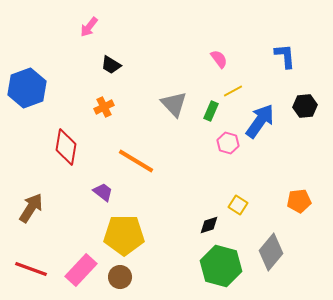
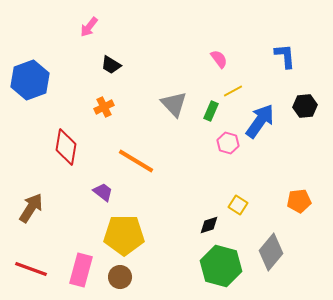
blue hexagon: moved 3 px right, 8 px up
pink rectangle: rotated 28 degrees counterclockwise
